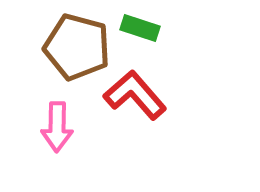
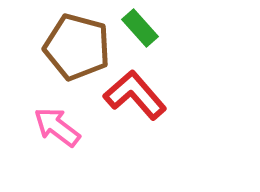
green rectangle: rotated 30 degrees clockwise
pink arrow: rotated 126 degrees clockwise
